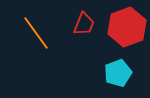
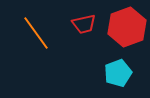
red trapezoid: rotated 55 degrees clockwise
